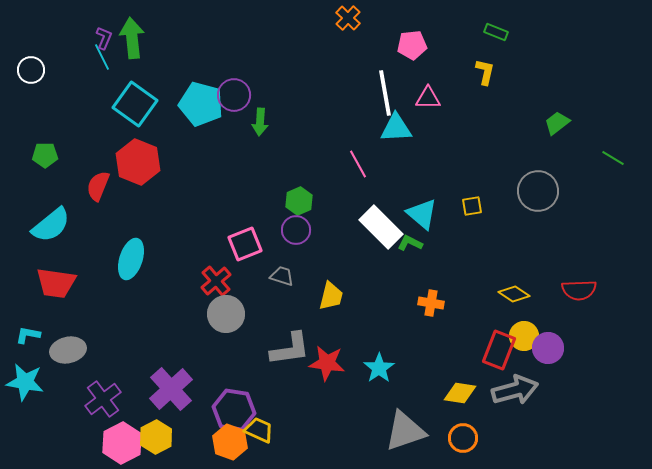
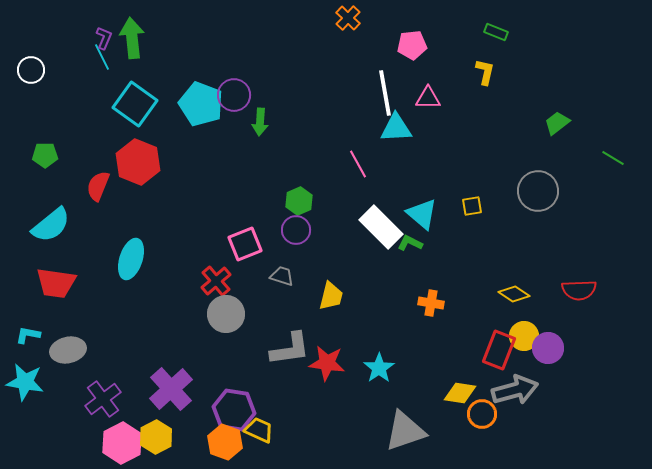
cyan pentagon at (201, 104): rotated 6 degrees clockwise
orange circle at (463, 438): moved 19 px right, 24 px up
orange hexagon at (230, 442): moved 5 px left
